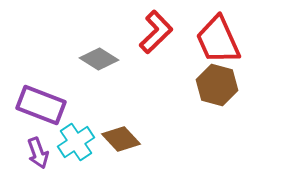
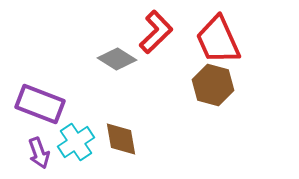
gray diamond: moved 18 px right
brown hexagon: moved 4 px left
purple rectangle: moved 1 px left, 1 px up
brown diamond: rotated 33 degrees clockwise
purple arrow: moved 1 px right
